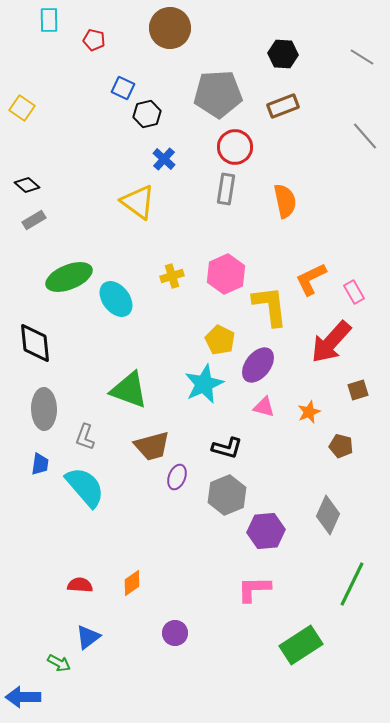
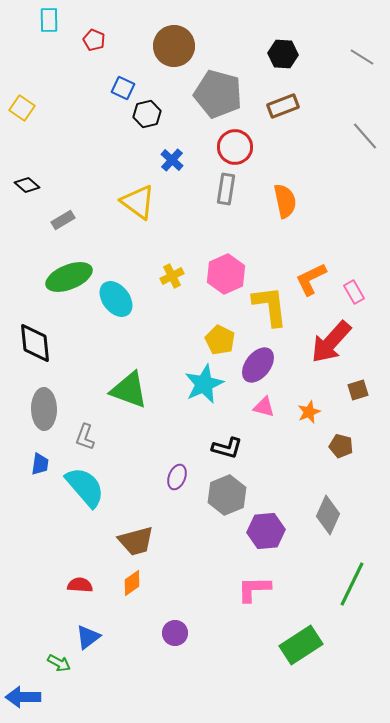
brown circle at (170, 28): moved 4 px right, 18 px down
red pentagon at (94, 40): rotated 10 degrees clockwise
gray pentagon at (218, 94): rotated 18 degrees clockwise
blue cross at (164, 159): moved 8 px right, 1 px down
gray rectangle at (34, 220): moved 29 px right
yellow cross at (172, 276): rotated 10 degrees counterclockwise
brown trapezoid at (152, 446): moved 16 px left, 95 px down
